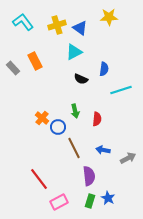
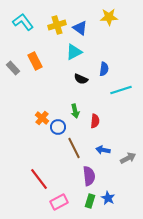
red semicircle: moved 2 px left, 2 px down
